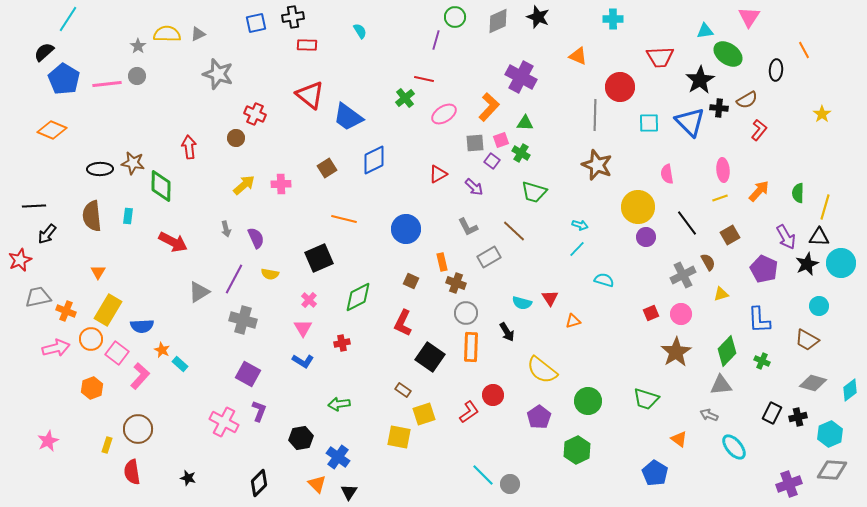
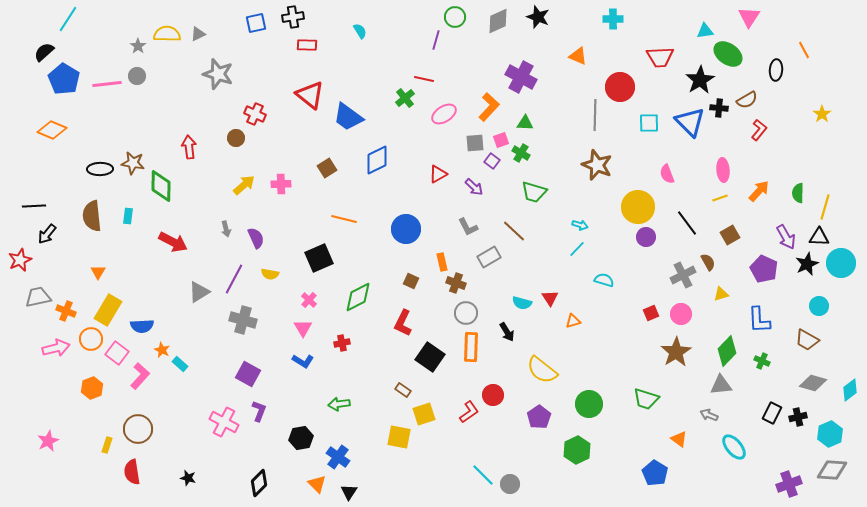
blue diamond at (374, 160): moved 3 px right
pink semicircle at (667, 174): rotated 12 degrees counterclockwise
green circle at (588, 401): moved 1 px right, 3 px down
